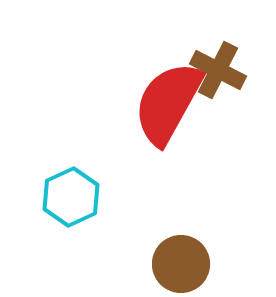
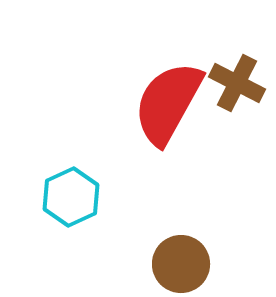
brown cross: moved 19 px right, 13 px down
